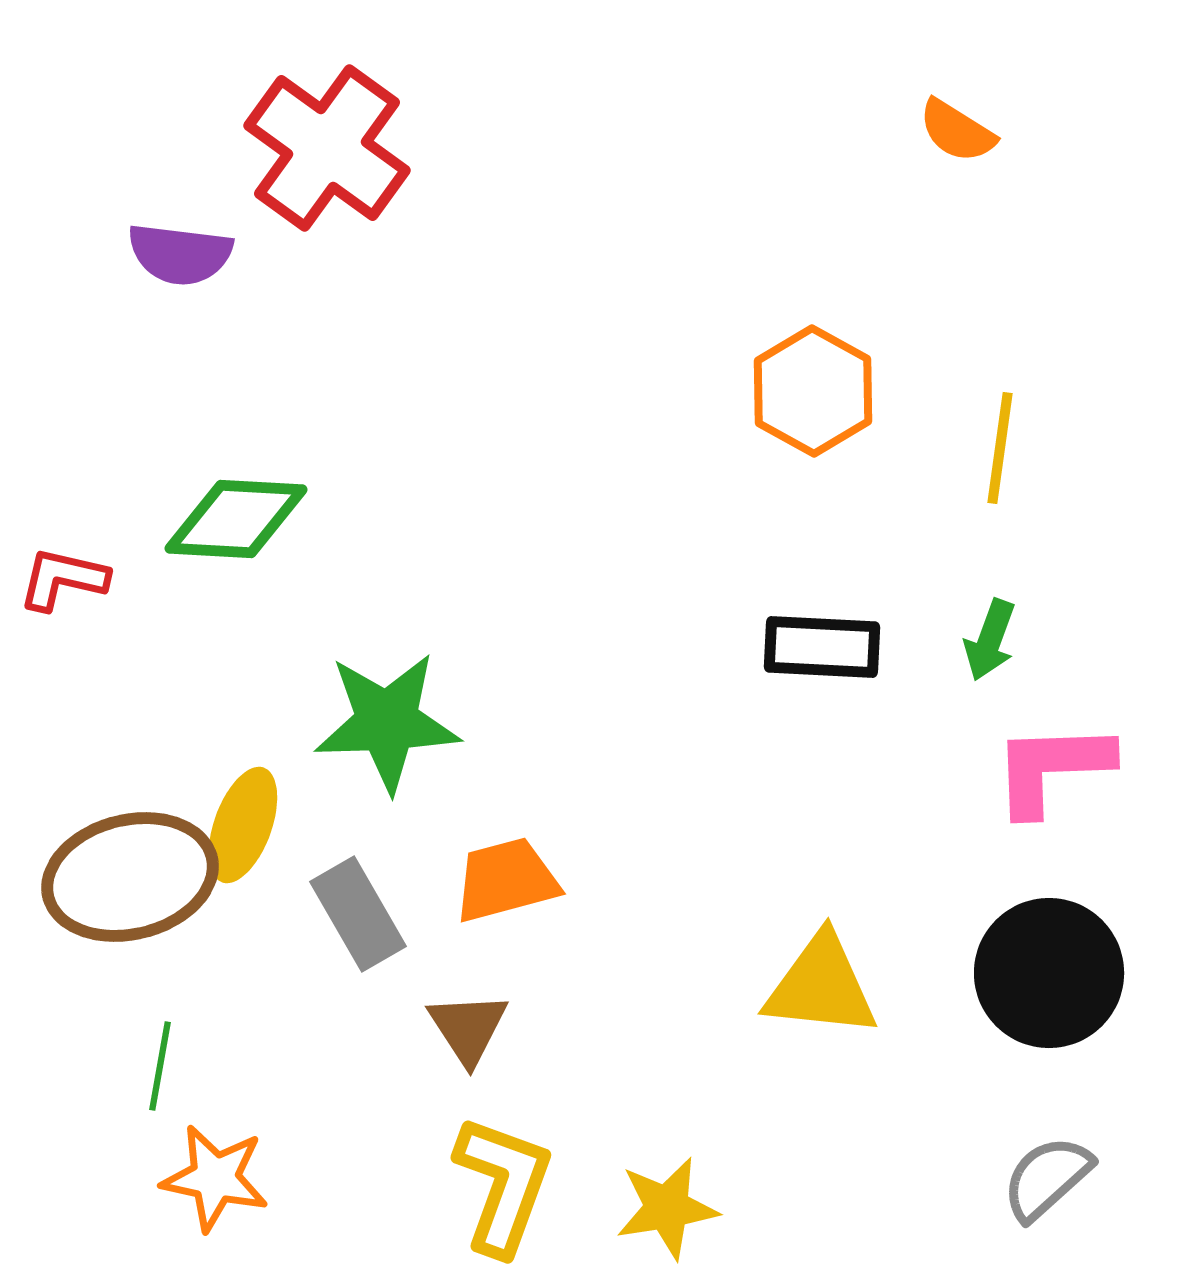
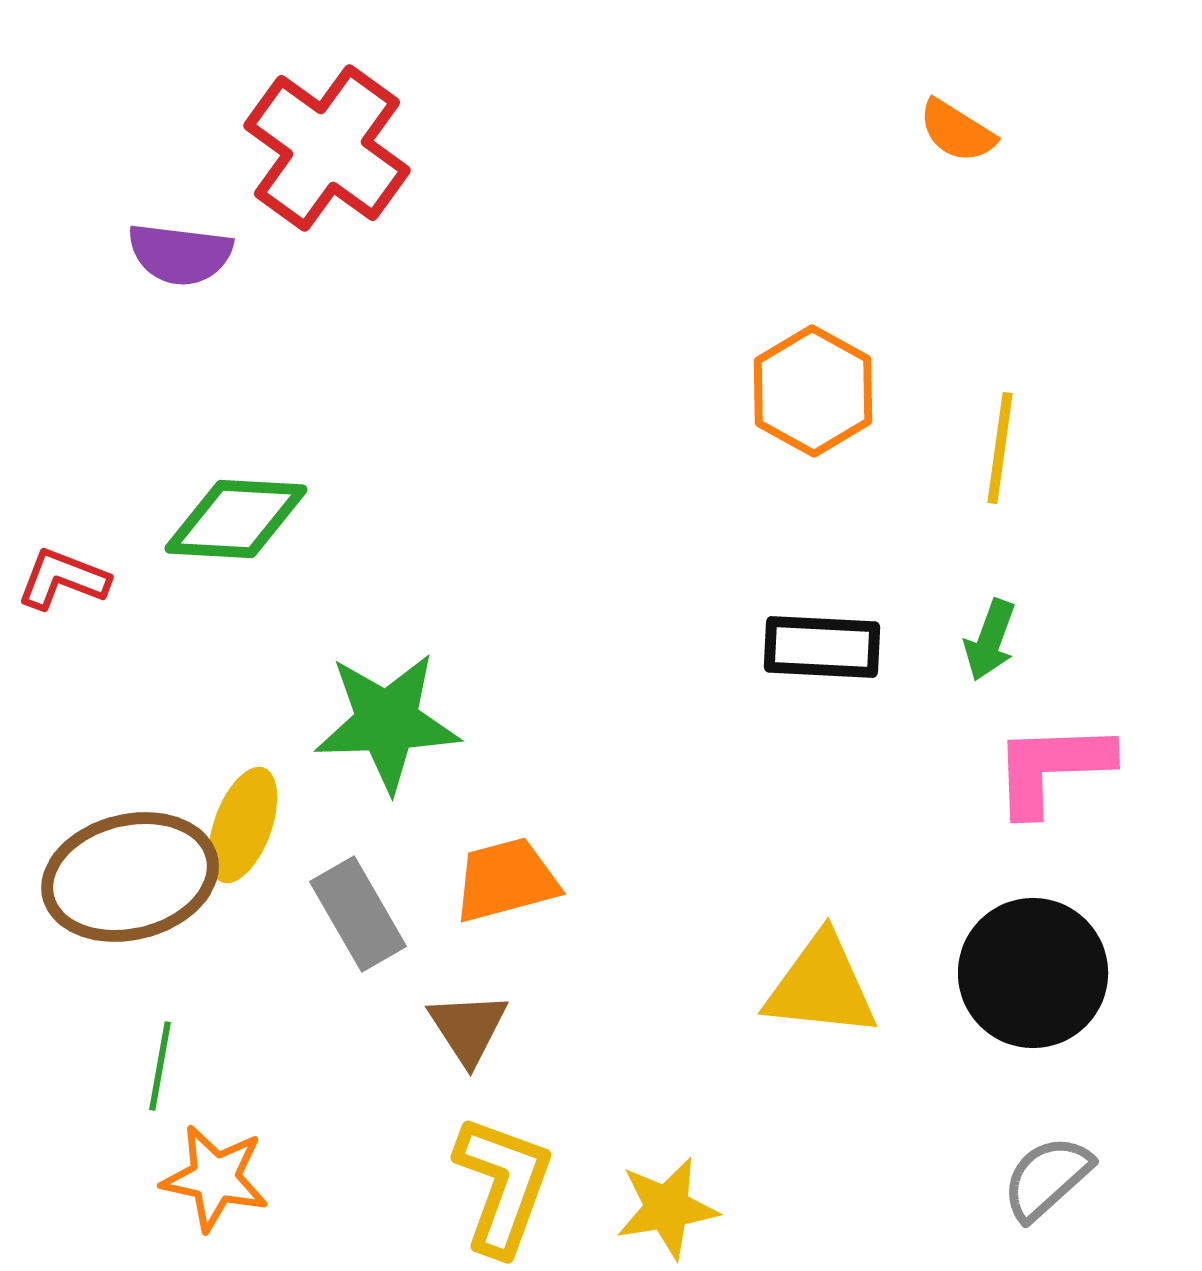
red L-shape: rotated 8 degrees clockwise
black circle: moved 16 px left
